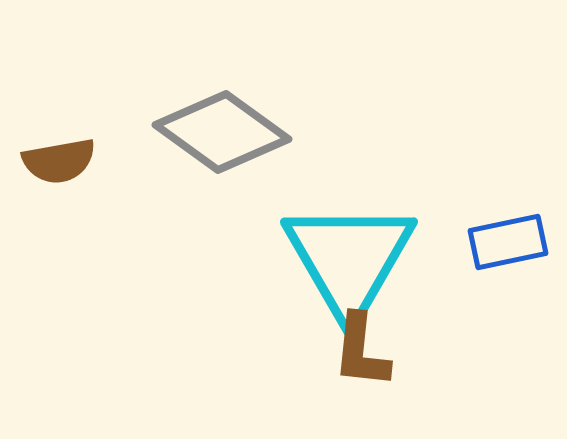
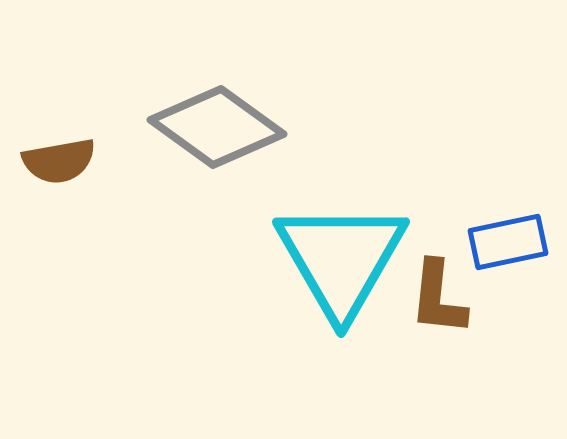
gray diamond: moved 5 px left, 5 px up
cyan triangle: moved 8 px left
brown L-shape: moved 77 px right, 53 px up
